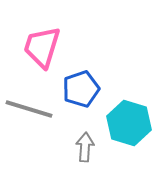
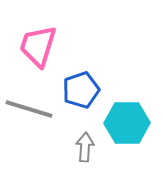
pink trapezoid: moved 4 px left, 1 px up
blue pentagon: moved 1 px down
cyan hexagon: moved 2 px left; rotated 18 degrees counterclockwise
